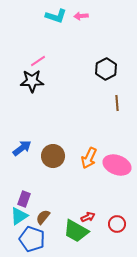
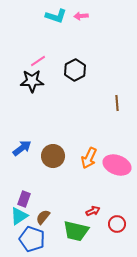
black hexagon: moved 31 px left, 1 px down
red arrow: moved 5 px right, 6 px up
green trapezoid: rotated 16 degrees counterclockwise
